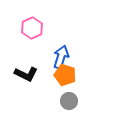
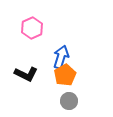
orange pentagon: rotated 25 degrees clockwise
